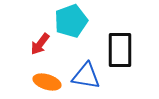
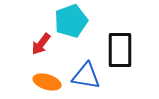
red arrow: moved 1 px right
